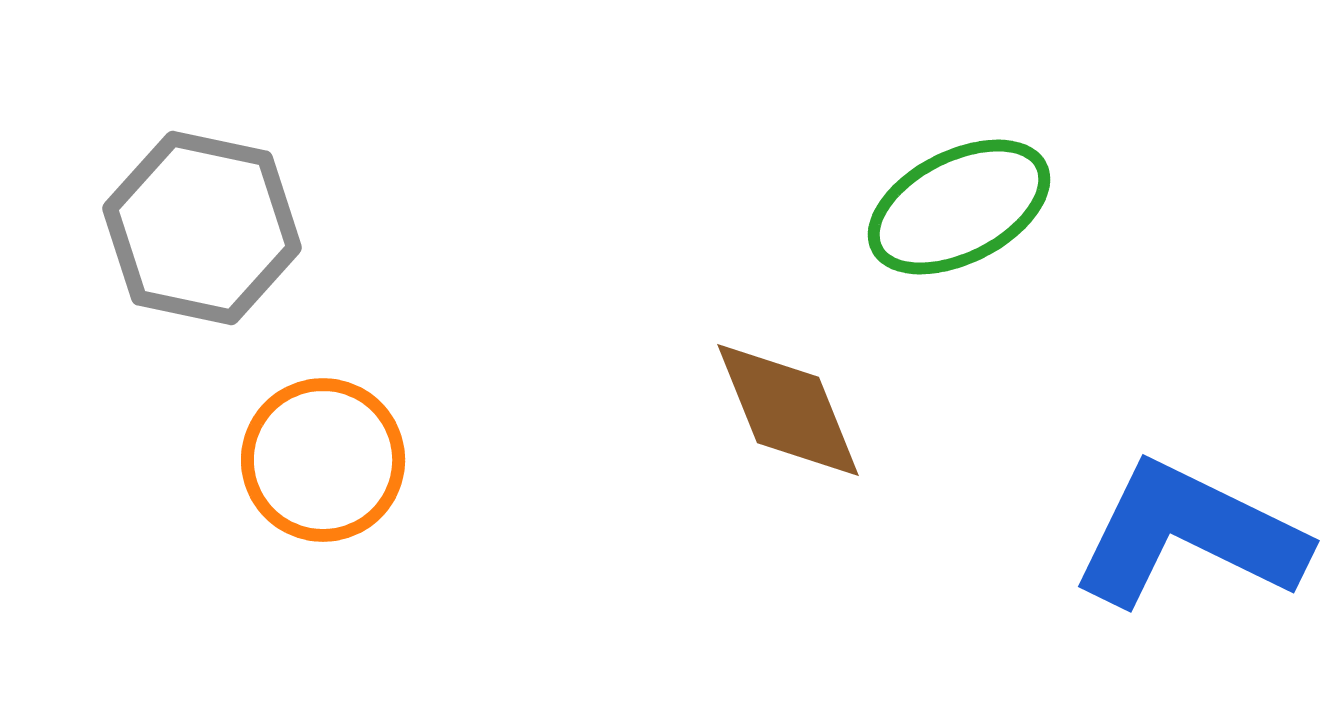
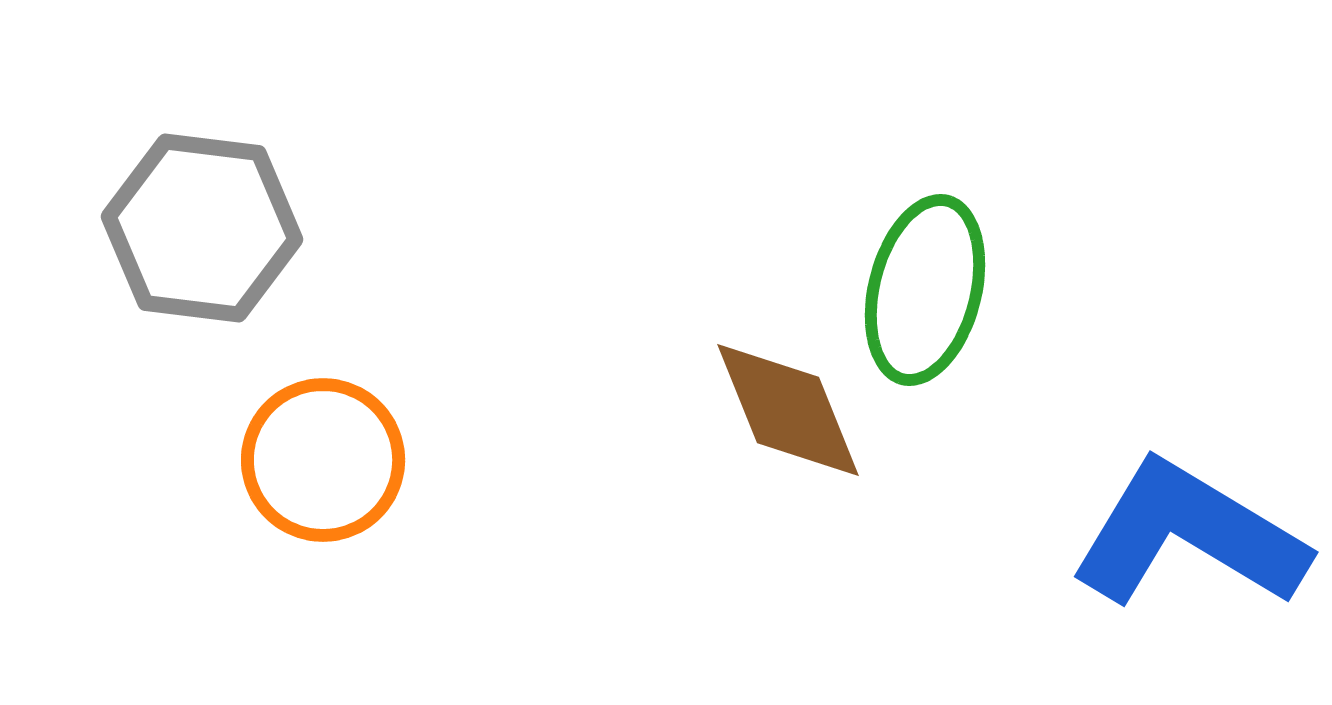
green ellipse: moved 34 px left, 83 px down; rotated 49 degrees counterclockwise
gray hexagon: rotated 5 degrees counterclockwise
blue L-shape: rotated 5 degrees clockwise
